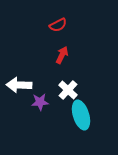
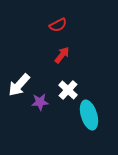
red arrow: rotated 12 degrees clockwise
white arrow: rotated 50 degrees counterclockwise
cyan ellipse: moved 8 px right
